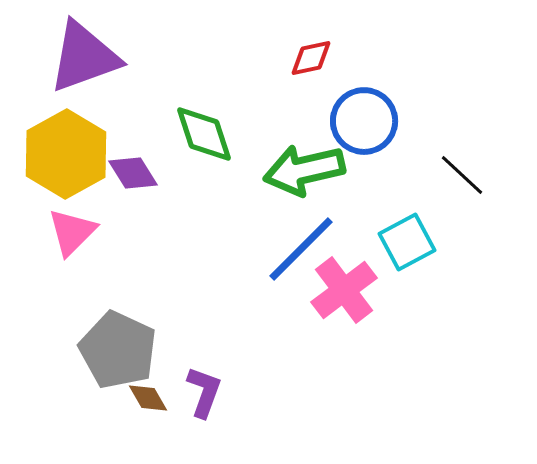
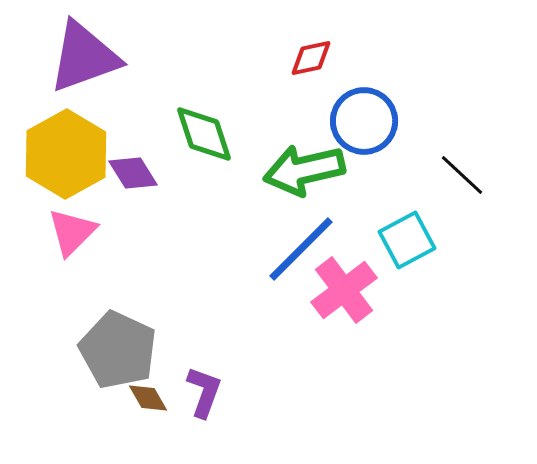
cyan square: moved 2 px up
